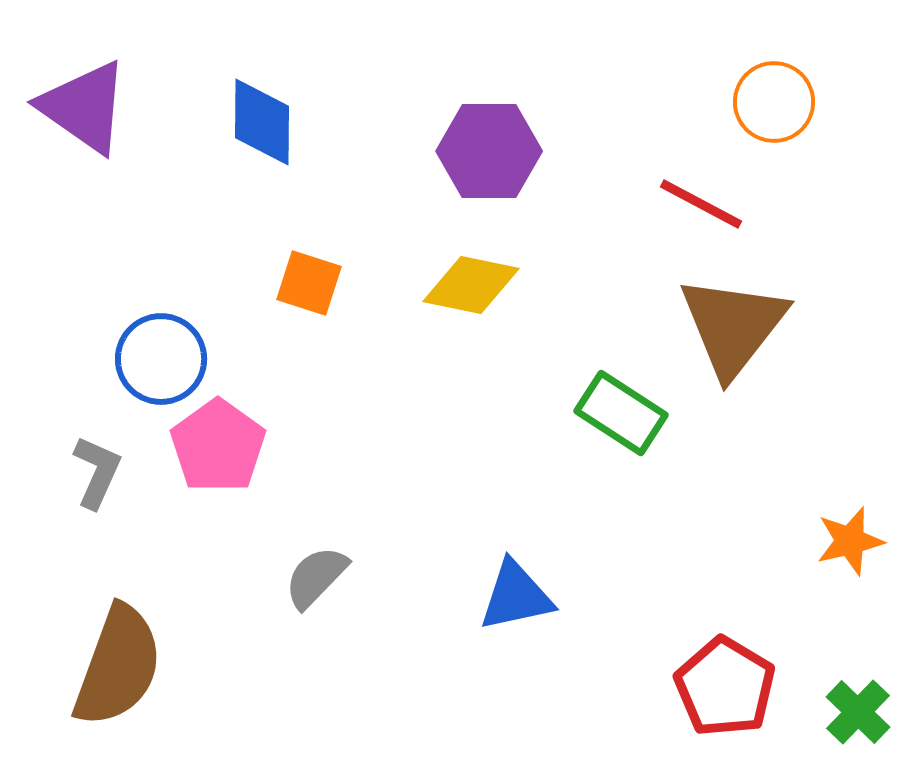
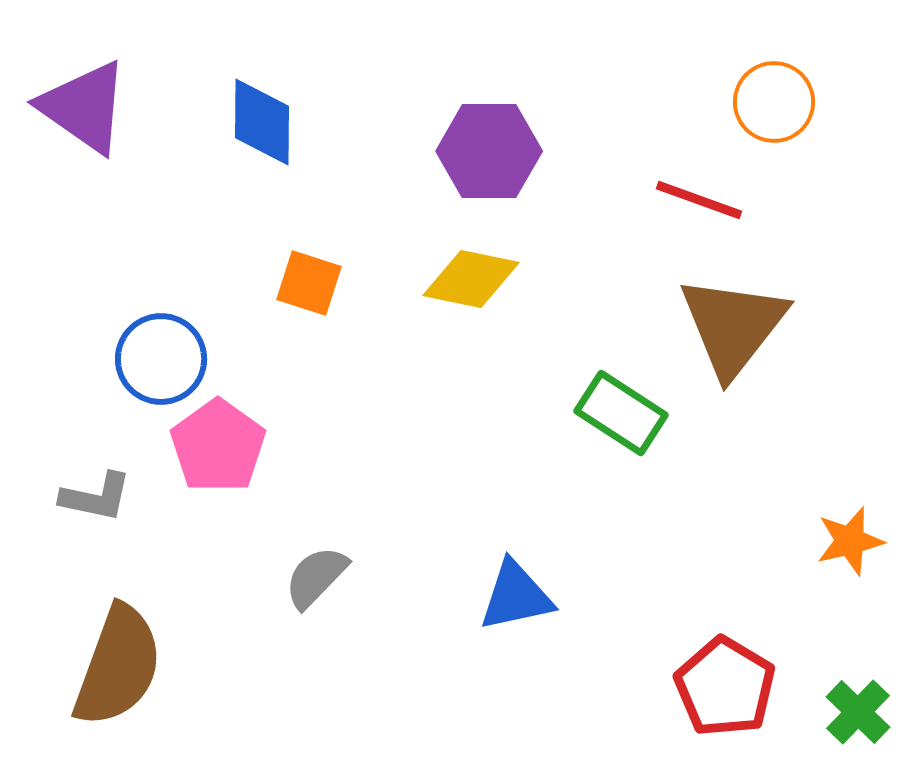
red line: moved 2 px left, 4 px up; rotated 8 degrees counterclockwise
yellow diamond: moved 6 px up
gray L-shape: moved 1 px left, 25 px down; rotated 78 degrees clockwise
